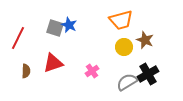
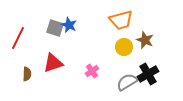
brown semicircle: moved 1 px right, 3 px down
